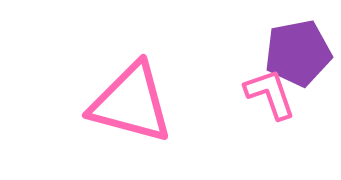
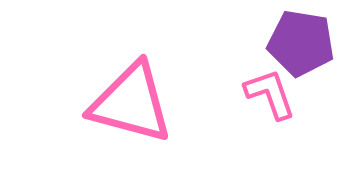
purple pentagon: moved 3 px right, 10 px up; rotated 20 degrees clockwise
